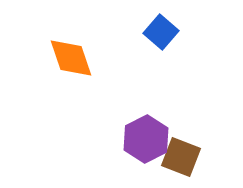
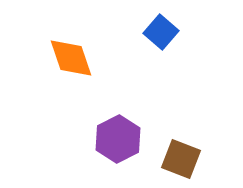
purple hexagon: moved 28 px left
brown square: moved 2 px down
